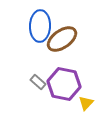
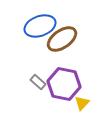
blue ellipse: rotated 68 degrees clockwise
yellow triangle: moved 4 px left
